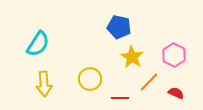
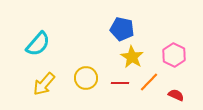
blue pentagon: moved 3 px right, 2 px down
cyan semicircle: rotated 8 degrees clockwise
yellow circle: moved 4 px left, 1 px up
yellow arrow: rotated 45 degrees clockwise
red semicircle: moved 2 px down
red line: moved 15 px up
